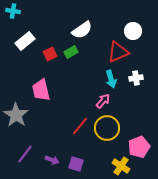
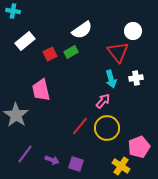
red triangle: rotated 45 degrees counterclockwise
